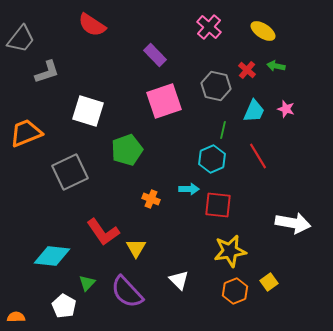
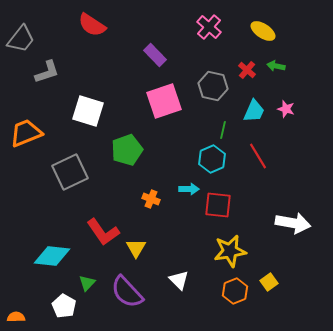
gray hexagon: moved 3 px left
